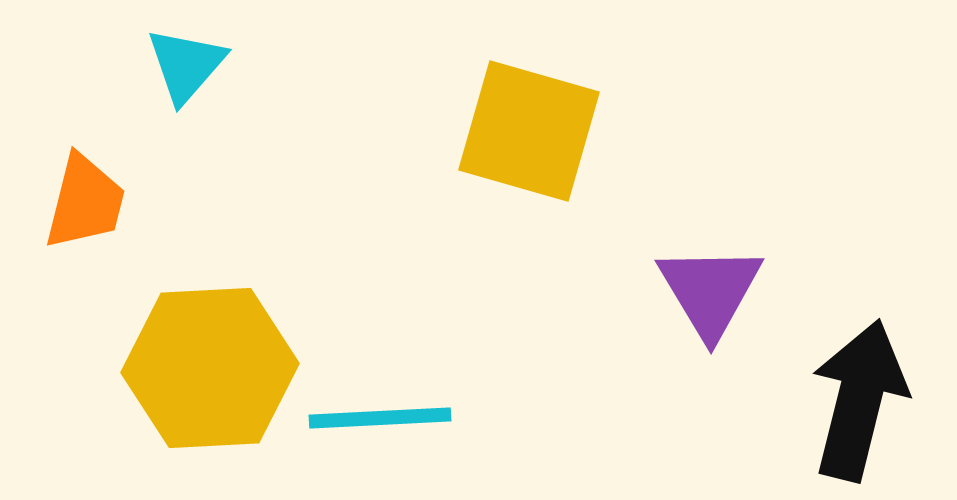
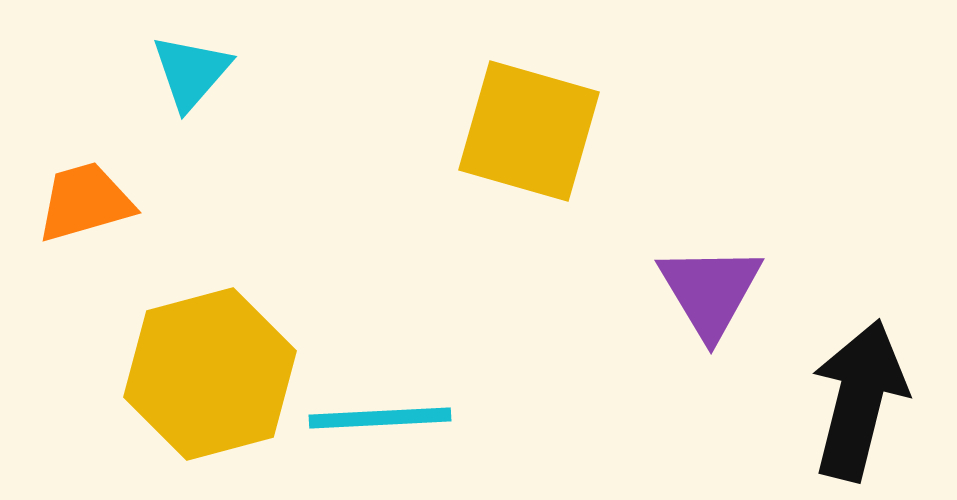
cyan triangle: moved 5 px right, 7 px down
orange trapezoid: rotated 120 degrees counterclockwise
yellow hexagon: moved 6 px down; rotated 12 degrees counterclockwise
